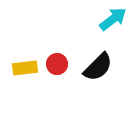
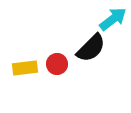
black semicircle: moved 7 px left, 19 px up
